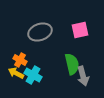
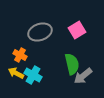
pink square: moved 3 px left; rotated 18 degrees counterclockwise
orange cross: moved 5 px up
gray arrow: rotated 66 degrees clockwise
